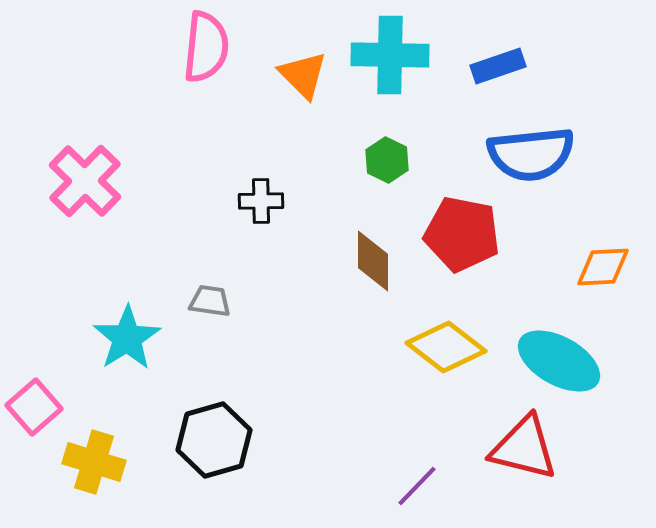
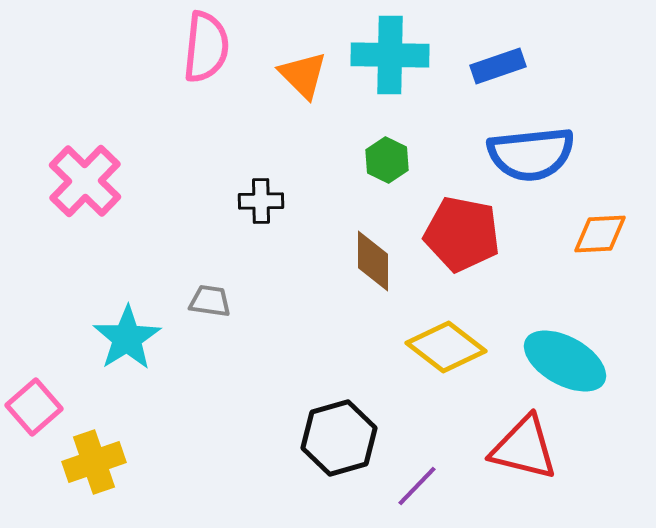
orange diamond: moved 3 px left, 33 px up
cyan ellipse: moved 6 px right
black hexagon: moved 125 px right, 2 px up
yellow cross: rotated 36 degrees counterclockwise
